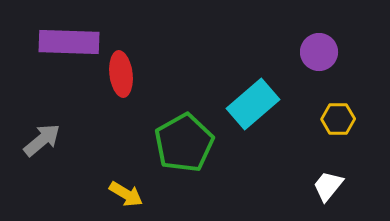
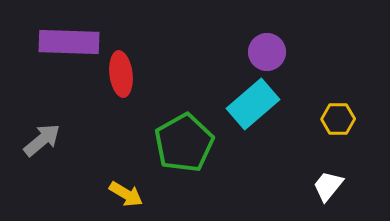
purple circle: moved 52 px left
